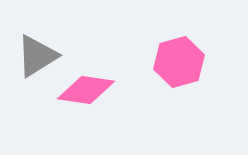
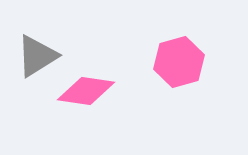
pink diamond: moved 1 px down
